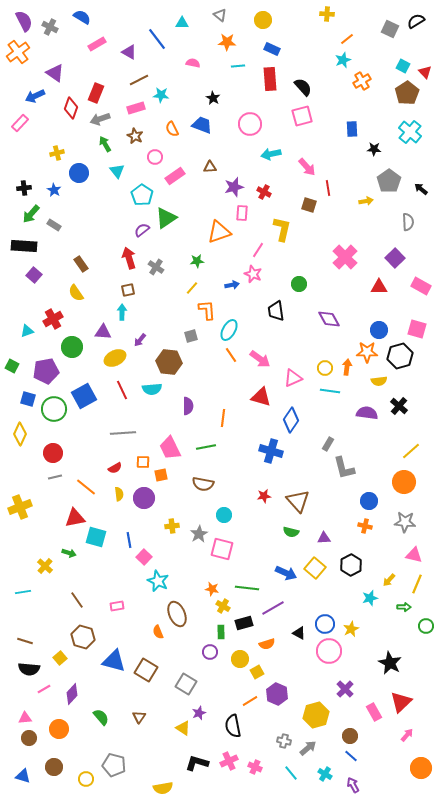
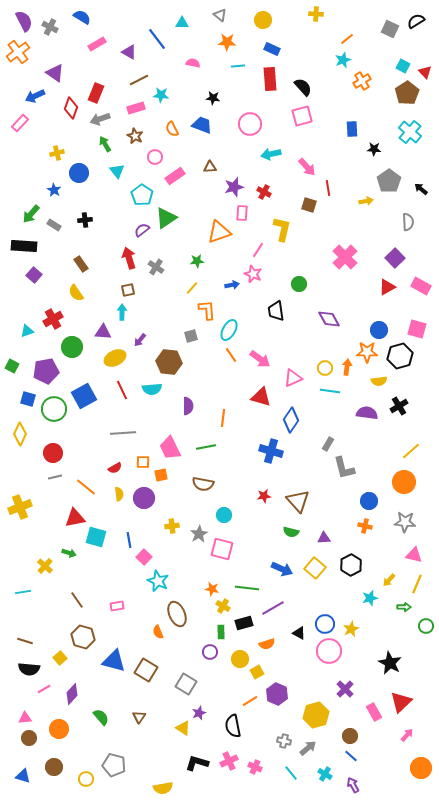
yellow cross at (327, 14): moved 11 px left
black star at (213, 98): rotated 24 degrees counterclockwise
black cross at (24, 188): moved 61 px right, 32 px down
red triangle at (379, 287): moved 8 px right; rotated 30 degrees counterclockwise
black cross at (399, 406): rotated 18 degrees clockwise
blue arrow at (286, 573): moved 4 px left, 4 px up
